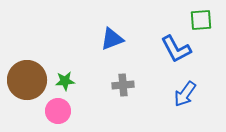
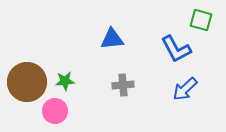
green square: rotated 20 degrees clockwise
blue triangle: rotated 15 degrees clockwise
brown circle: moved 2 px down
blue arrow: moved 5 px up; rotated 12 degrees clockwise
pink circle: moved 3 px left
